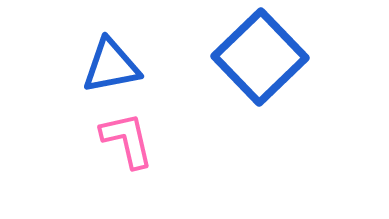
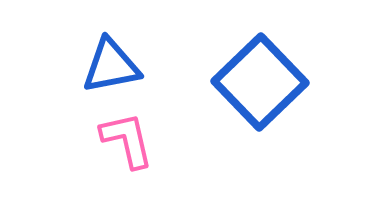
blue square: moved 25 px down
